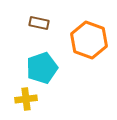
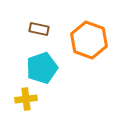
brown rectangle: moved 6 px down
